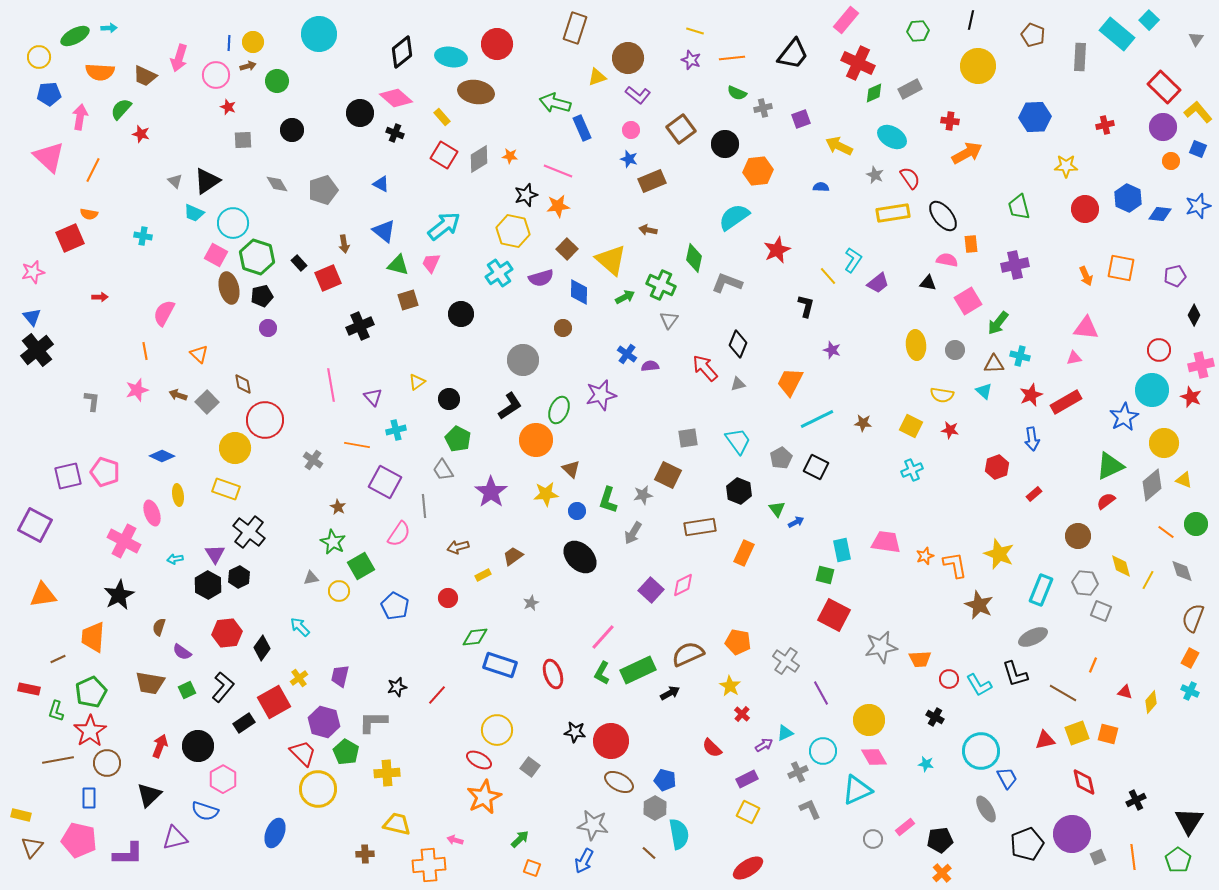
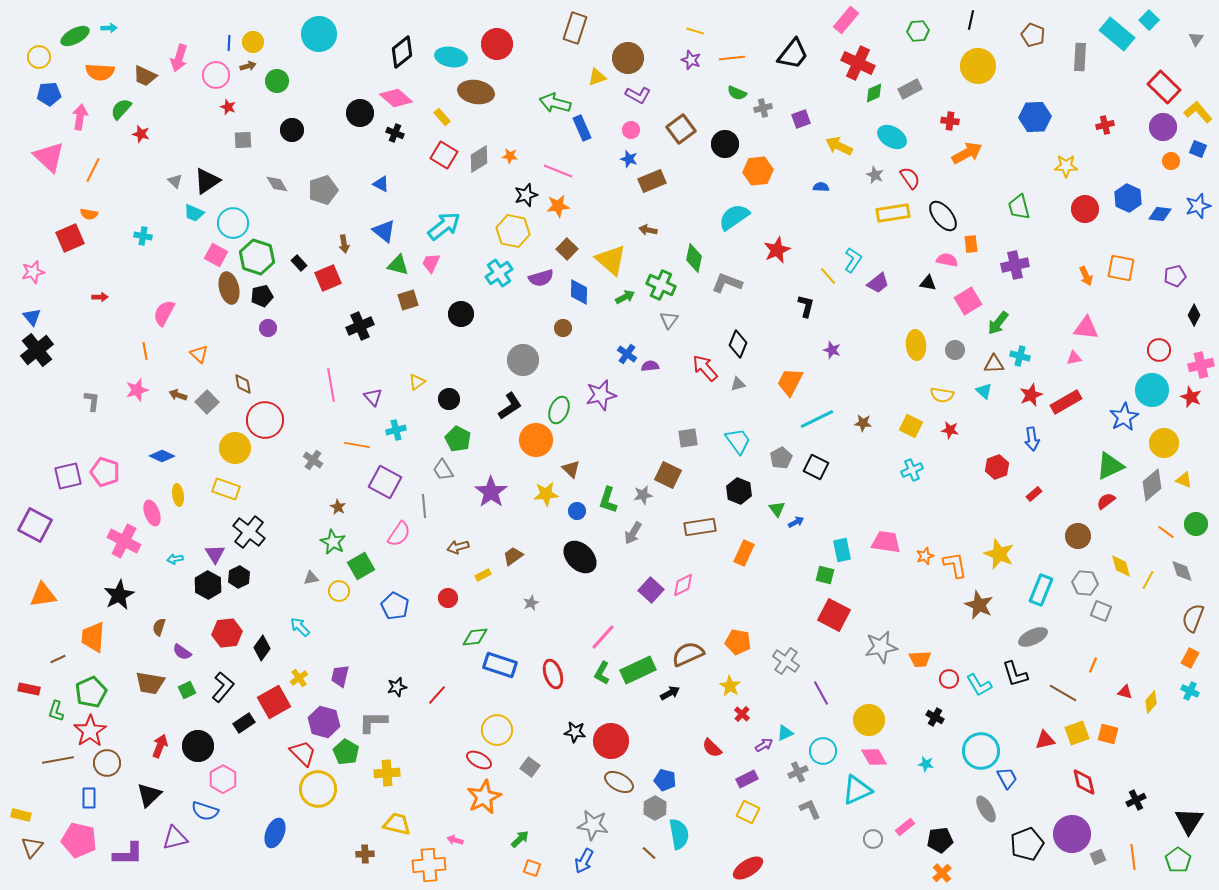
purple L-shape at (638, 95): rotated 10 degrees counterclockwise
